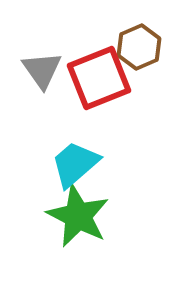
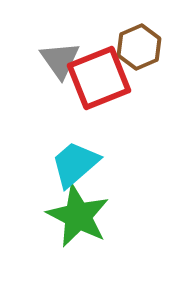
gray triangle: moved 18 px right, 10 px up
